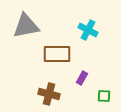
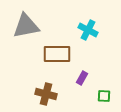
brown cross: moved 3 px left
